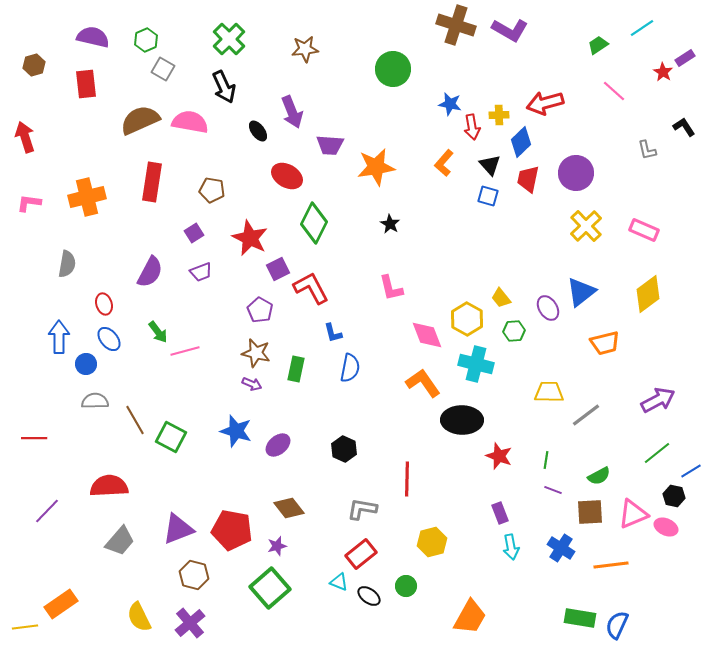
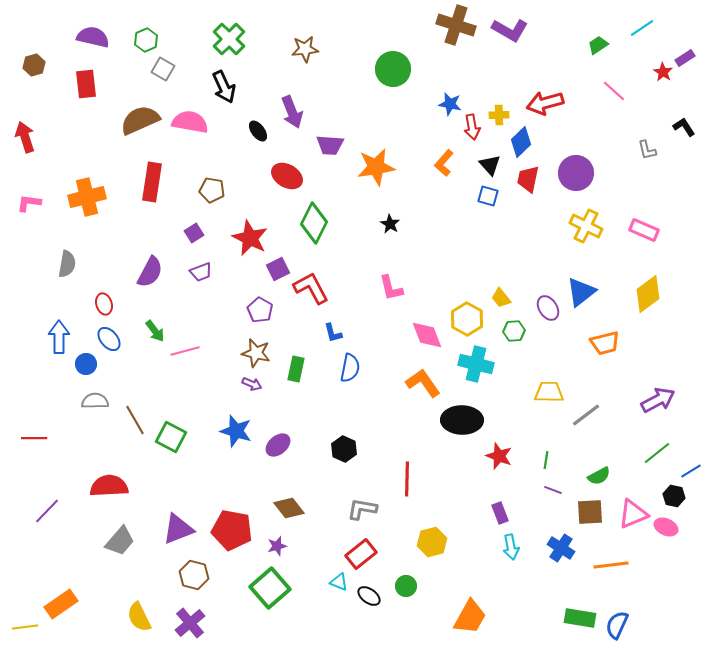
yellow cross at (586, 226): rotated 20 degrees counterclockwise
green arrow at (158, 332): moved 3 px left, 1 px up
